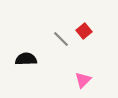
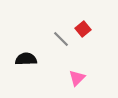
red square: moved 1 px left, 2 px up
pink triangle: moved 6 px left, 2 px up
